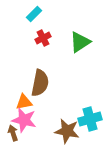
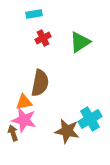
cyan rectangle: rotated 35 degrees clockwise
cyan cross: rotated 15 degrees counterclockwise
